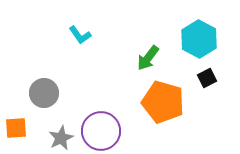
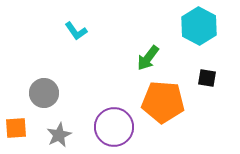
cyan L-shape: moved 4 px left, 4 px up
cyan hexagon: moved 13 px up
black square: rotated 36 degrees clockwise
orange pentagon: rotated 12 degrees counterclockwise
purple circle: moved 13 px right, 4 px up
gray star: moved 2 px left, 3 px up
